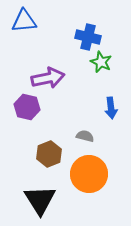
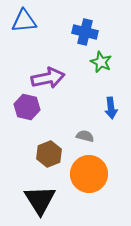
blue cross: moved 3 px left, 5 px up
